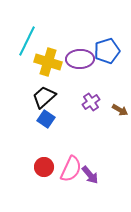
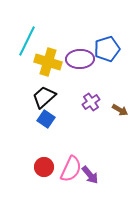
blue pentagon: moved 2 px up
